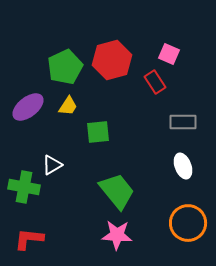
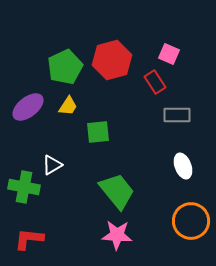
gray rectangle: moved 6 px left, 7 px up
orange circle: moved 3 px right, 2 px up
